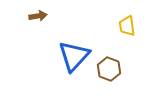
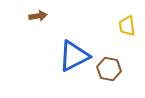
blue triangle: rotated 20 degrees clockwise
brown hexagon: rotated 10 degrees counterclockwise
